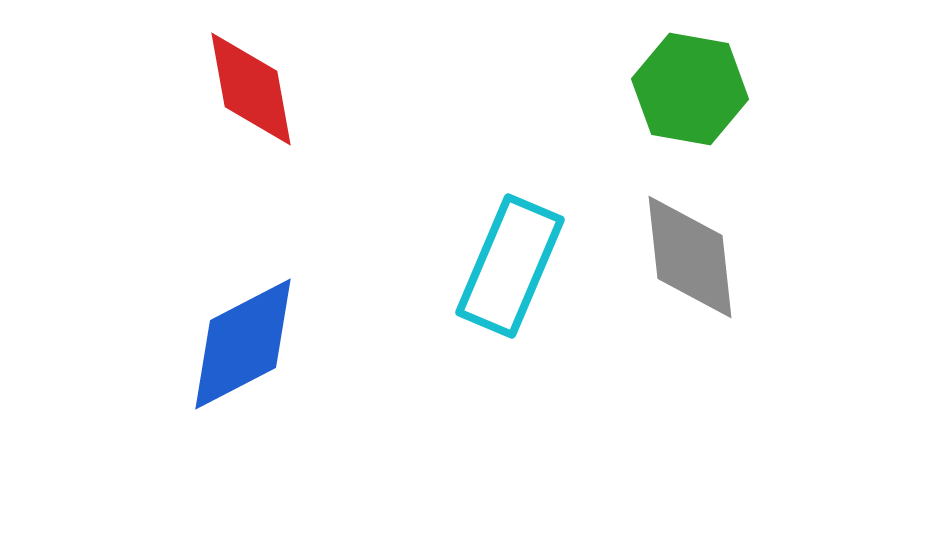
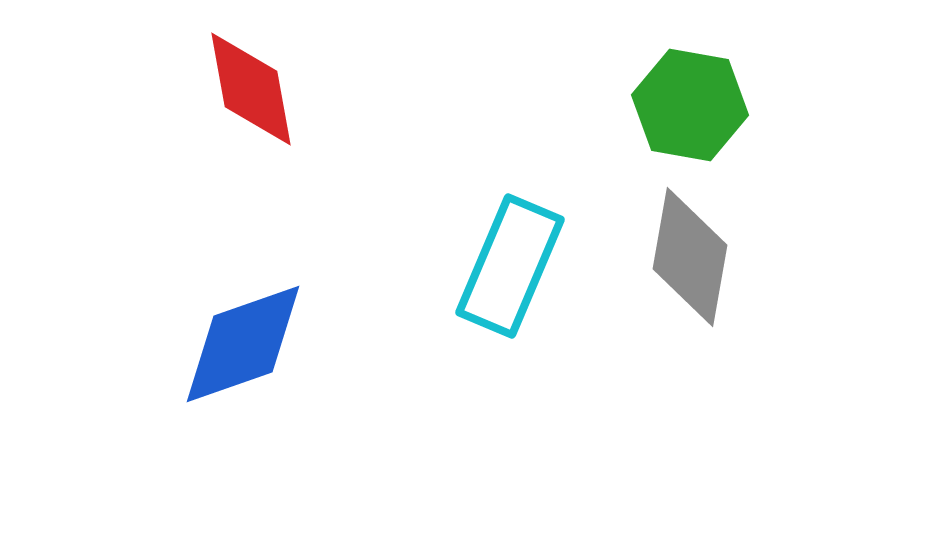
green hexagon: moved 16 px down
gray diamond: rotated 16 degrees clockwise
blue diamond: rotated 8 degrees clockwise
